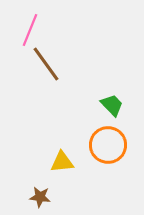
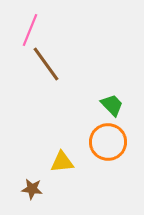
orange circle: moved 3 px up
brown star: moved 8 px left, 8 px up
